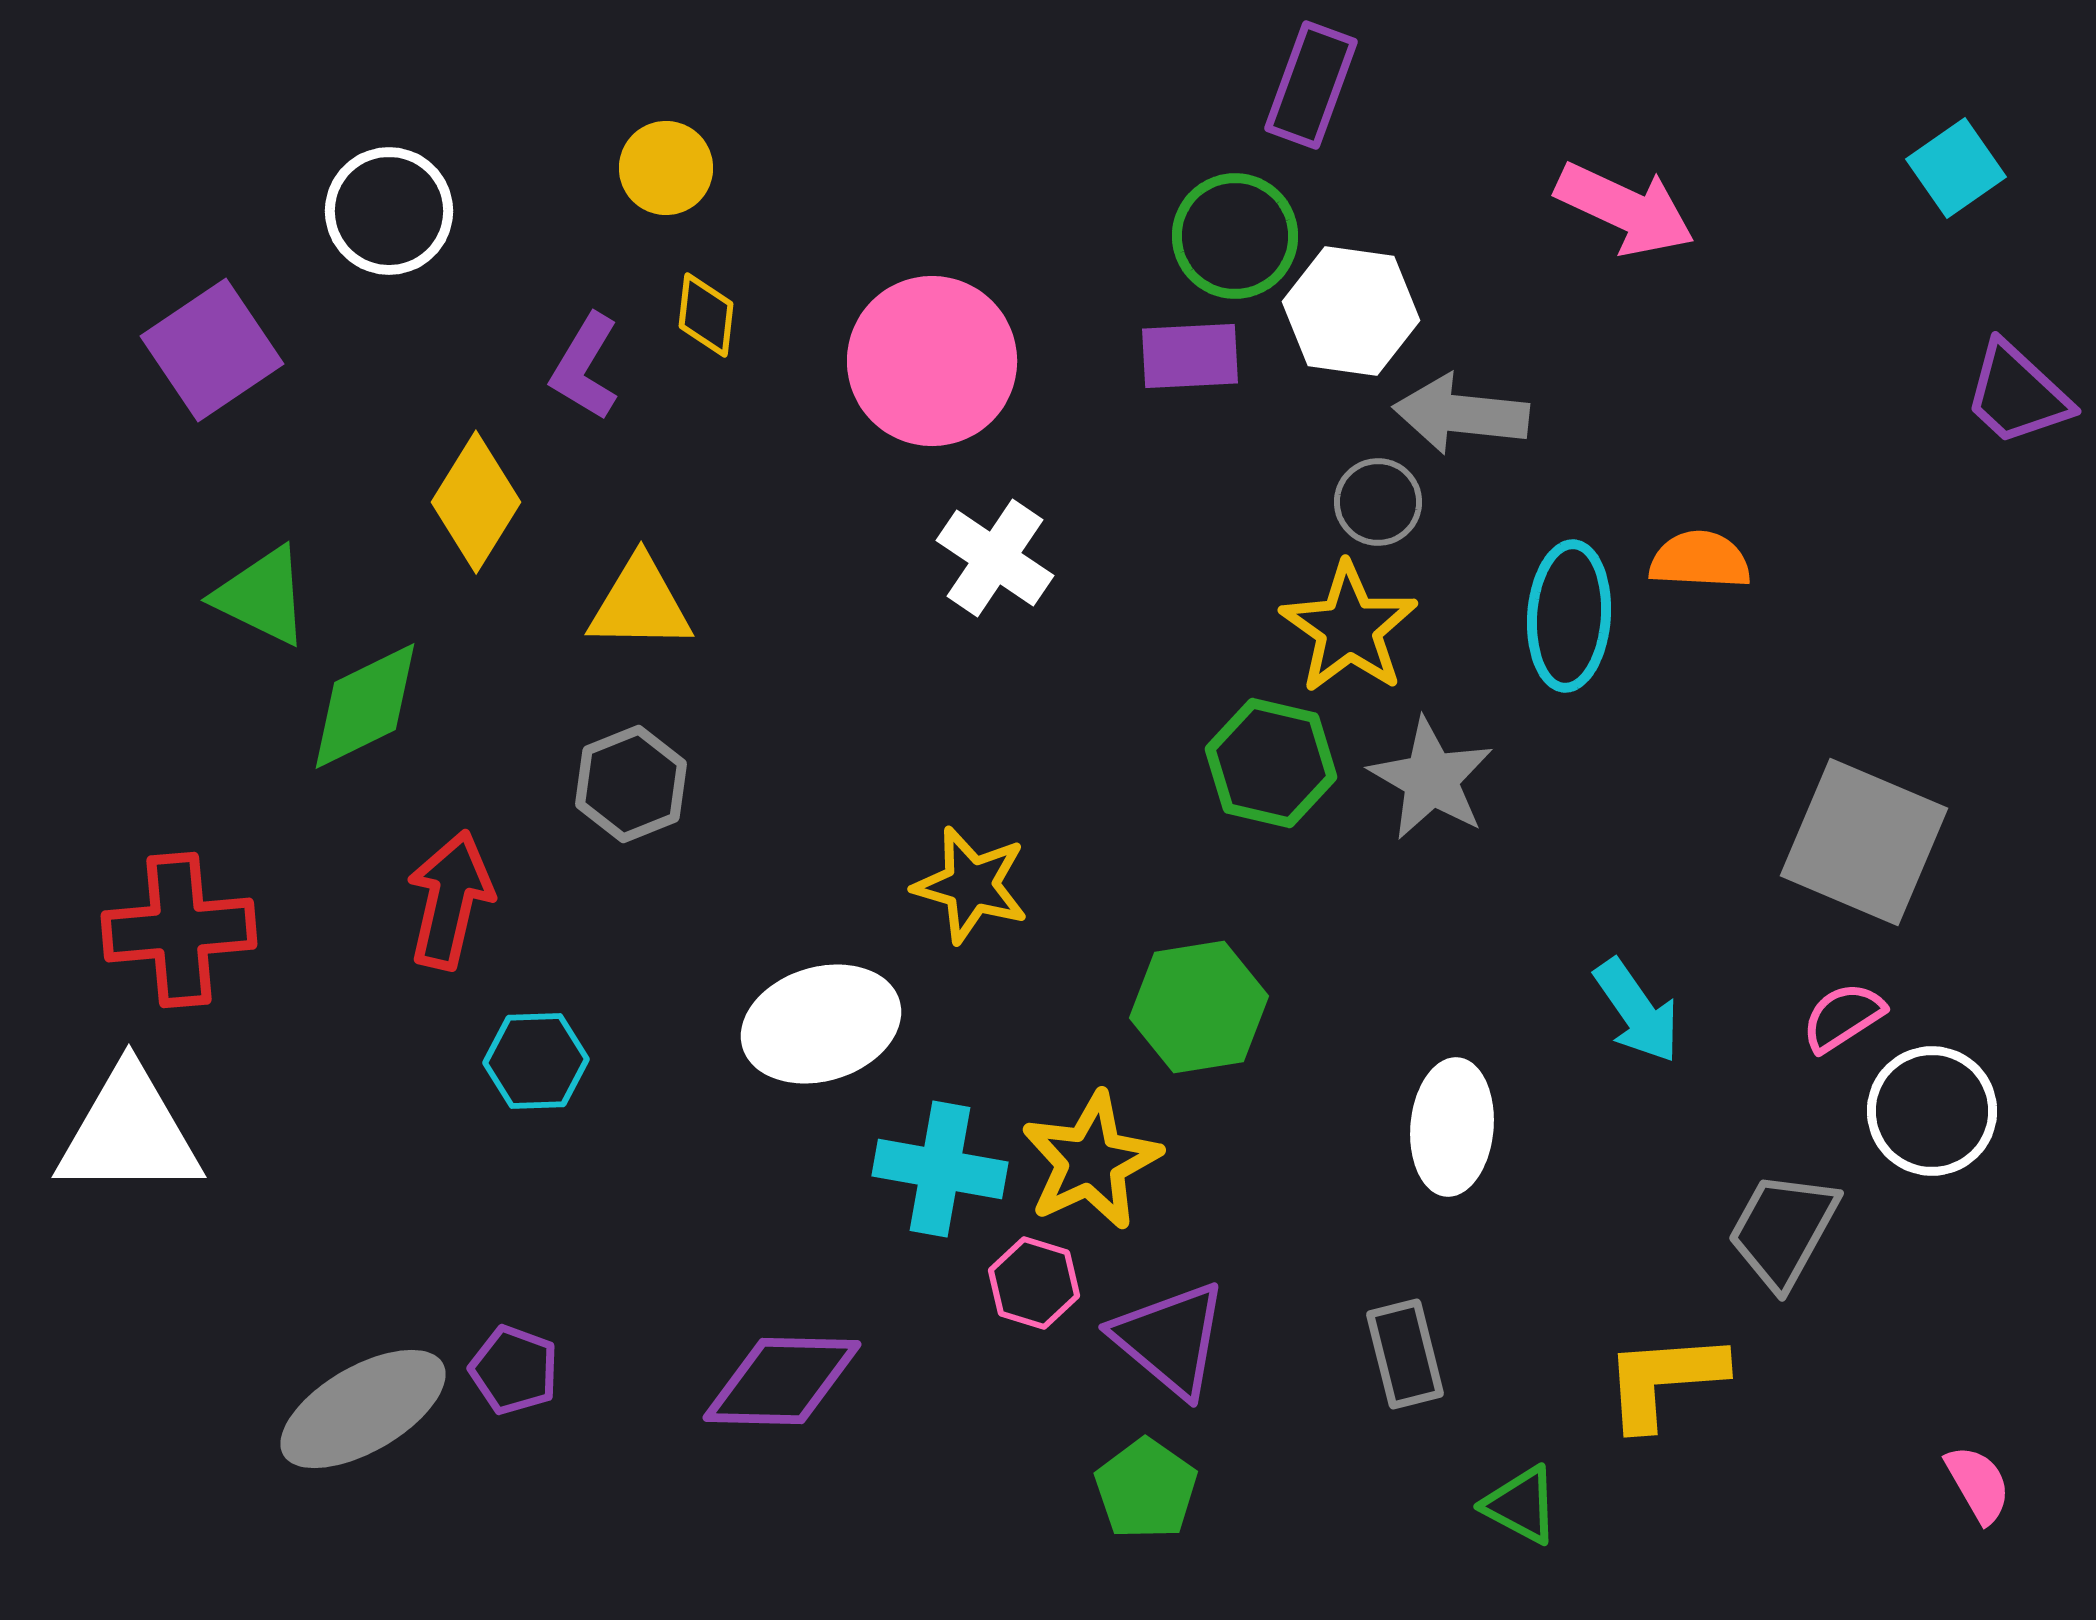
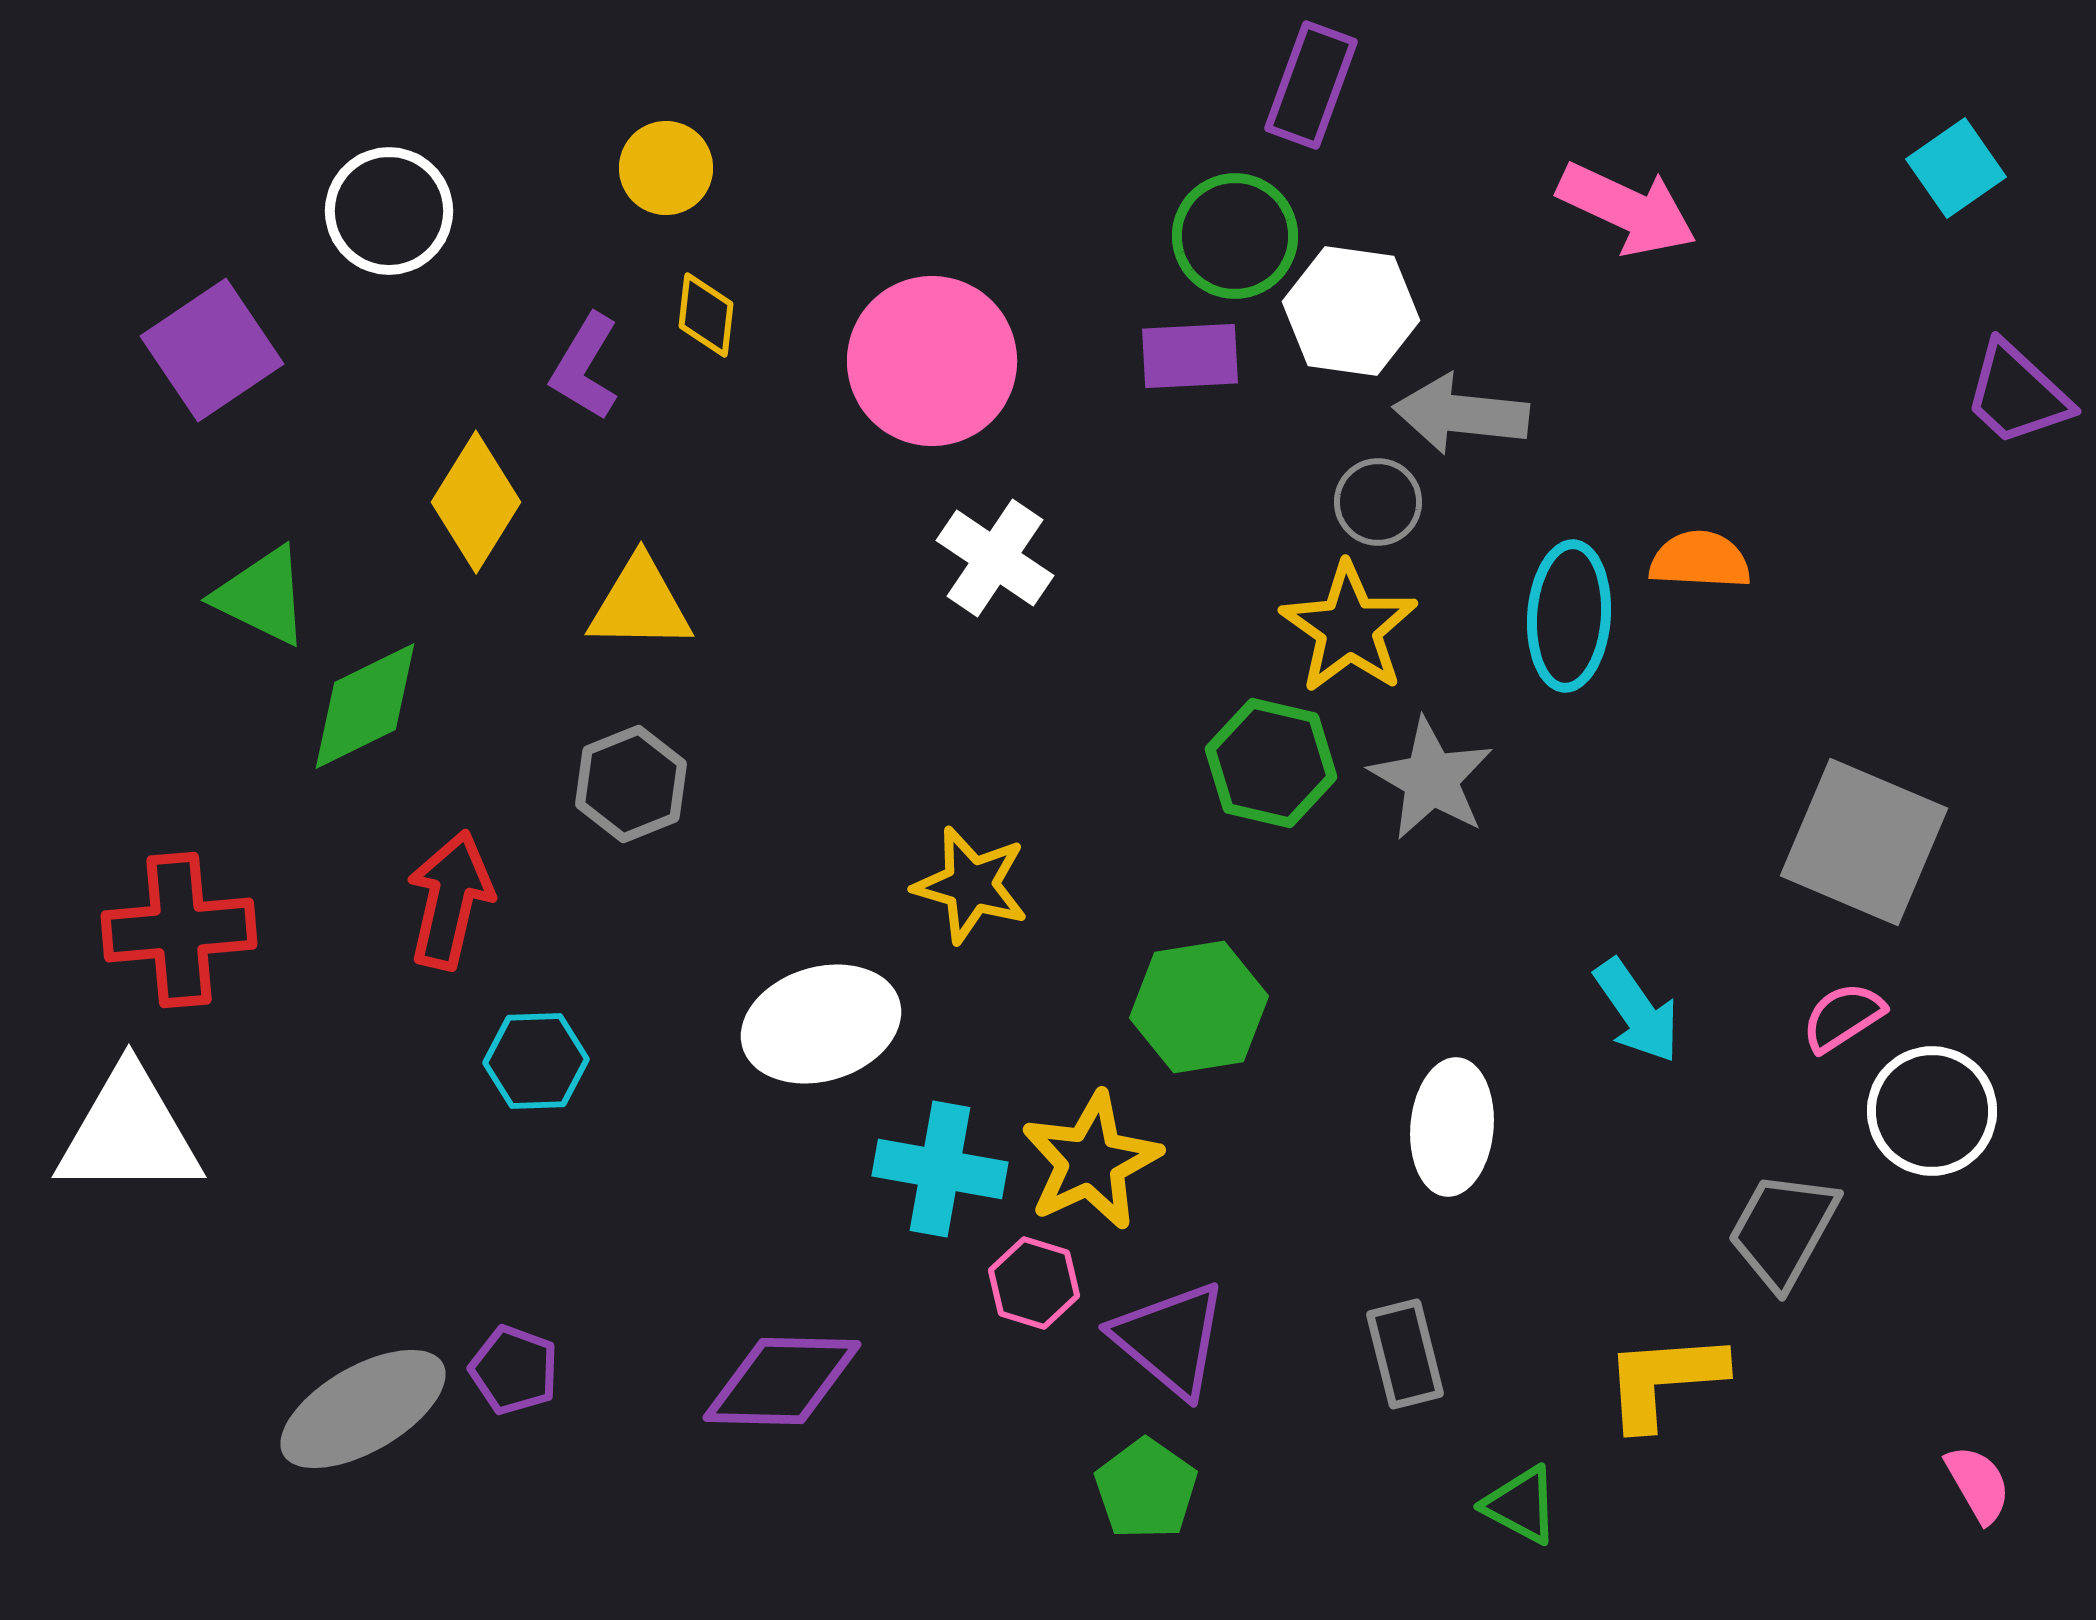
pink arrow at (1625, 209): moved 2 px right
